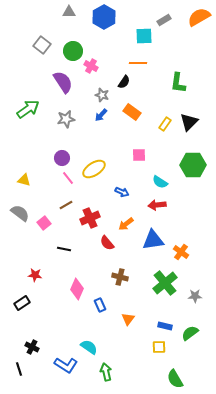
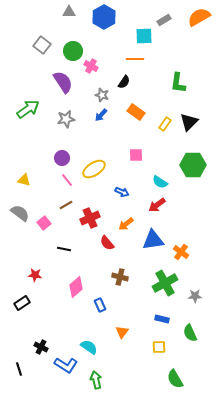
orange line at (138, 63): moved 3 px left, 4 px up
orange rectangle at (132, 112): moved 4 px right
pink square at (139, 155): moved 3 px left
pink line at (68, 178): moved 1 px left, 2 px down
red arrow at (157, 205): rotated 30 degrees counterclockwise
green cross at (165, 283): rotated 10 degrees clockwise
pink diamond at (77, 289): moved 1 px left, 2 px up; rotated 25 degrees clockwise
orange triangle at (128, 319): moved 6 px left, 13 px down
blue rectangle at (165, 326): moved 3 px left, 7 px up
green semicircle at (190, 333): rotated 78 degrees counterclockwise
black cross at (32, 347): moved 9 px right
green arrow at (106, 372): moved 10 px left, 8 px down
